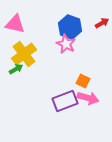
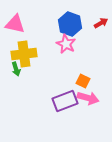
red arrow: moved 1 px left
blue hexagon: moved 3 px up
yellow cross: rotated 30 degrees clockwise
green arrow: rotated 104 degrees clockwise
